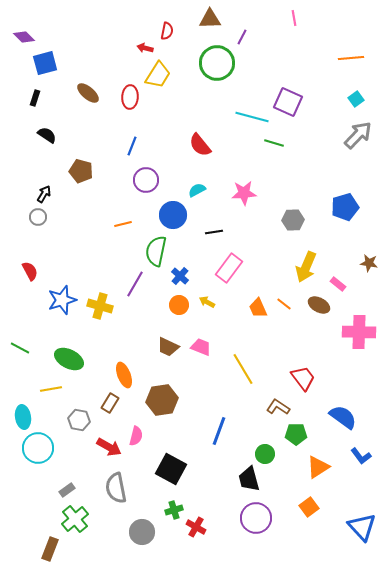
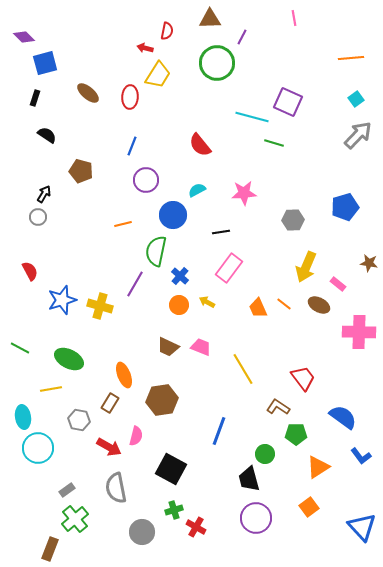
black line at (214, 232): moved 7 px right
